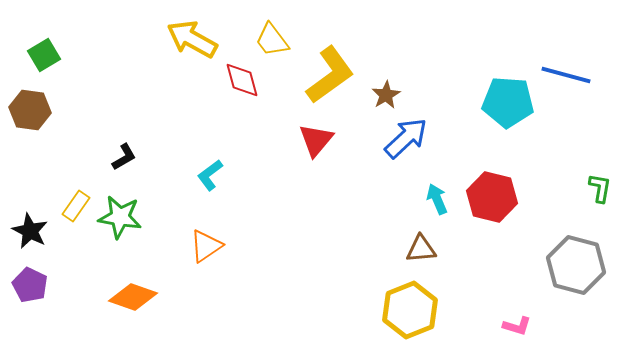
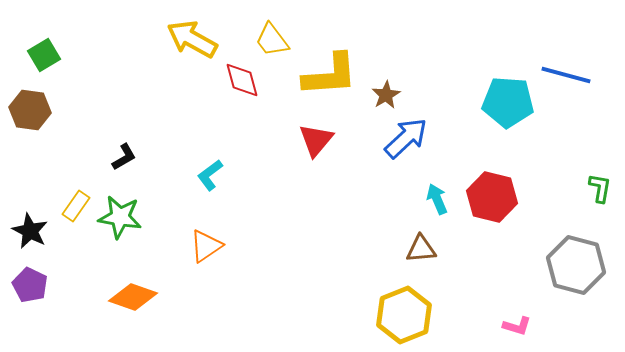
yellow L-shape: rotated 32 degrees clockwise
yellow hexagon: moved 6 px left, 5 px down
